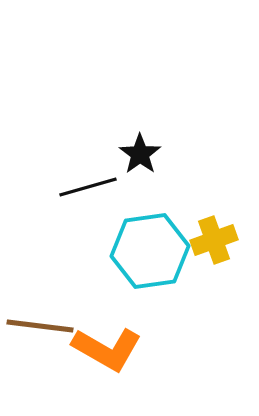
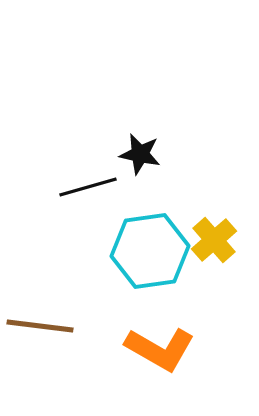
black star: rotated 24 degrees counterclockwise
yellow cross: rotated 21 degrees counterclockwise
orange L-shape: moved 53 px right
